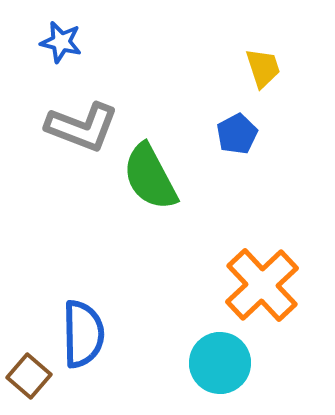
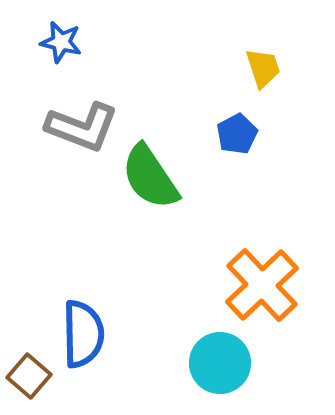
green semicircle: rotated 6 degrees counterclockwise
